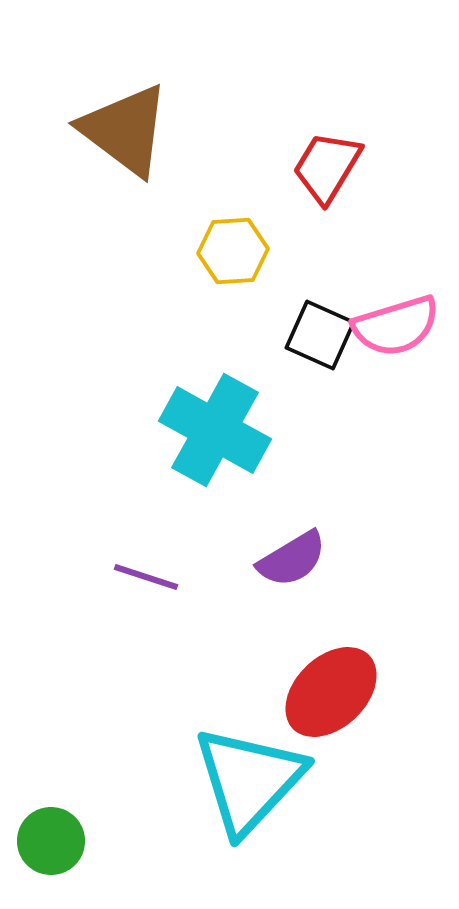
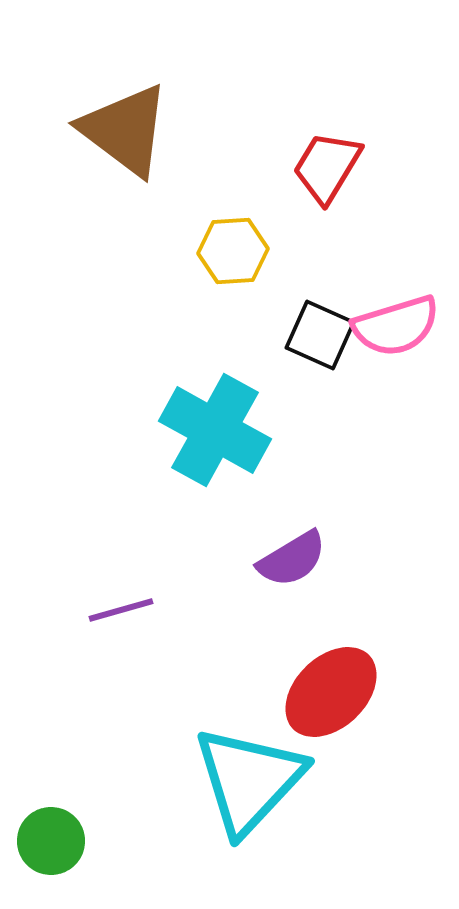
purple line: moved 25 px left, 33 px down; rotated 34 degrees counterclockwise
